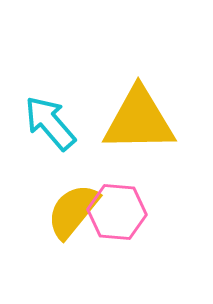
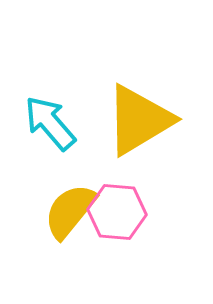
yellow triangle: rotated 30 degrees counterclockwise
yellow semicircle: moved 3 px left
